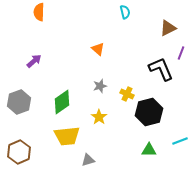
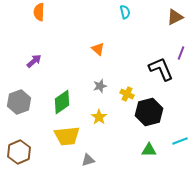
brown triangle: moved 7 px right, 11 px up
